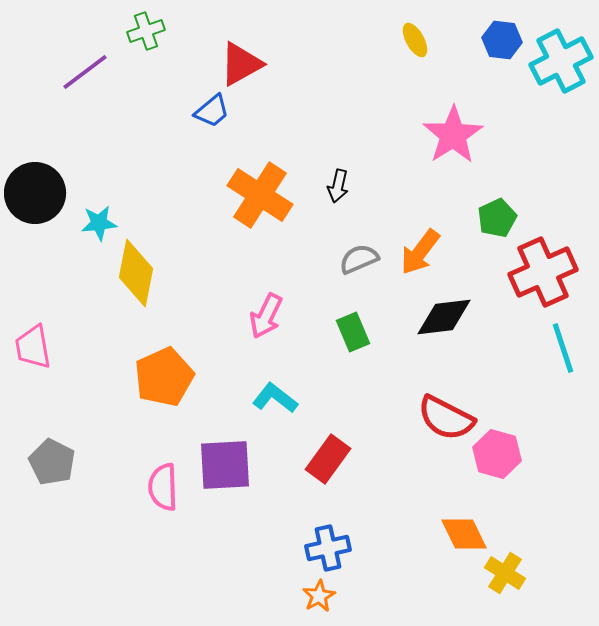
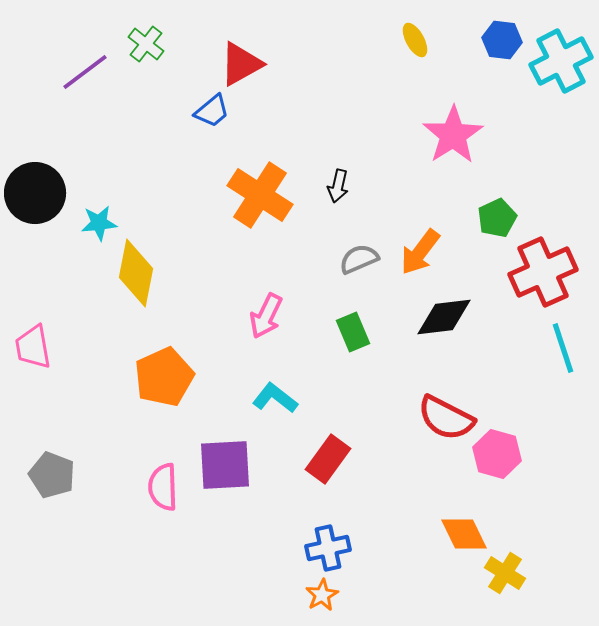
green cross: moved 13 px down; rotated 33 degrees counterclockwise
gray pentagon: moved 13 px down; rotated 6 degrees counterclockwise
orange star: moved 3 px right, 1 px up
